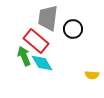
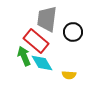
gray trapezoid: moved 1 px left, 1 px down
black circle: moved 3 px down
yellow semicircle: moved 23 px left
